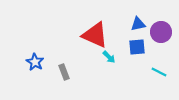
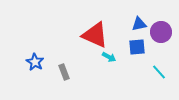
blue triangle: moved 1 px right
cyan arrow: rotated 16 degrees counterclockwise
cyan line: rotated 21 degrees clockwise
